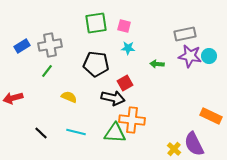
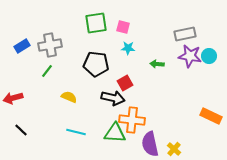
pink square: moved 1 px left, 1 px down
black line: moved 20 px left, 3 px up
purple semicircle: moved 44 px left; rotated 15 degrees clockwise
